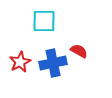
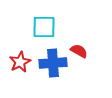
cyan square: moved 6 px down
blue cross: rotated 8 degrees clockwise
